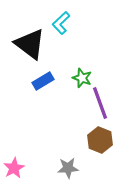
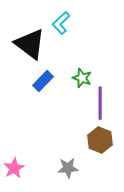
blue rectangle: rotated 15 degrees counterclockwise
purple line: rotated 20 degrees clockwise
